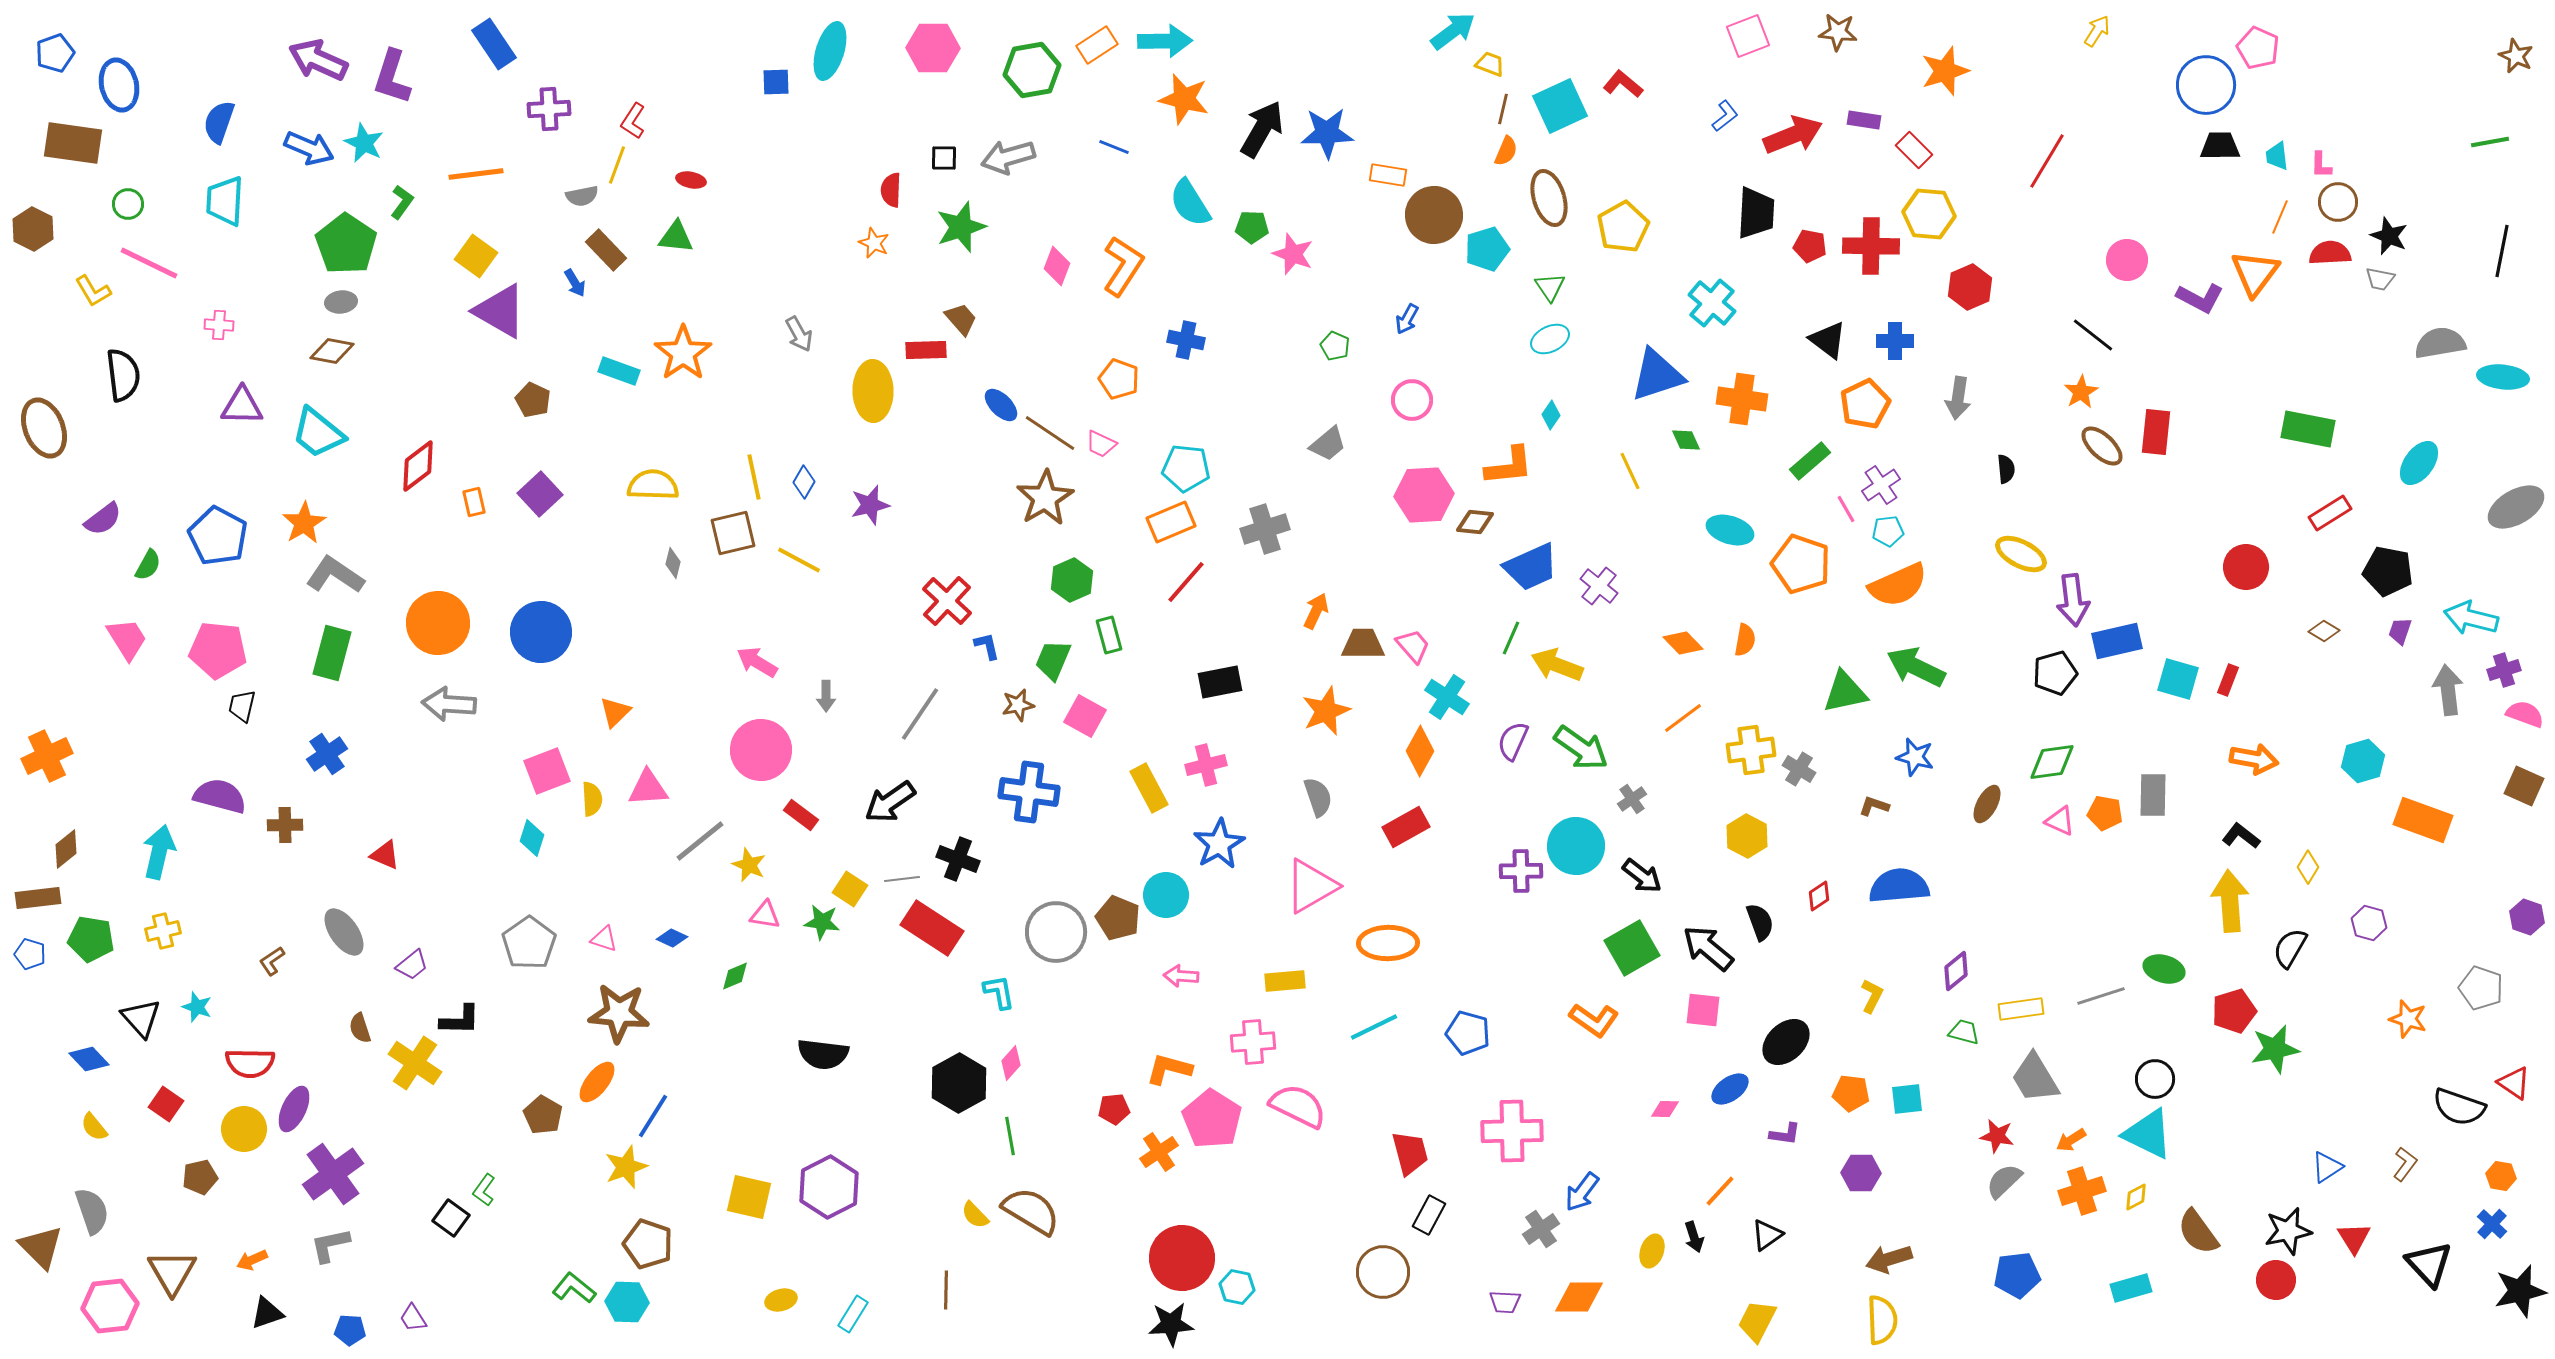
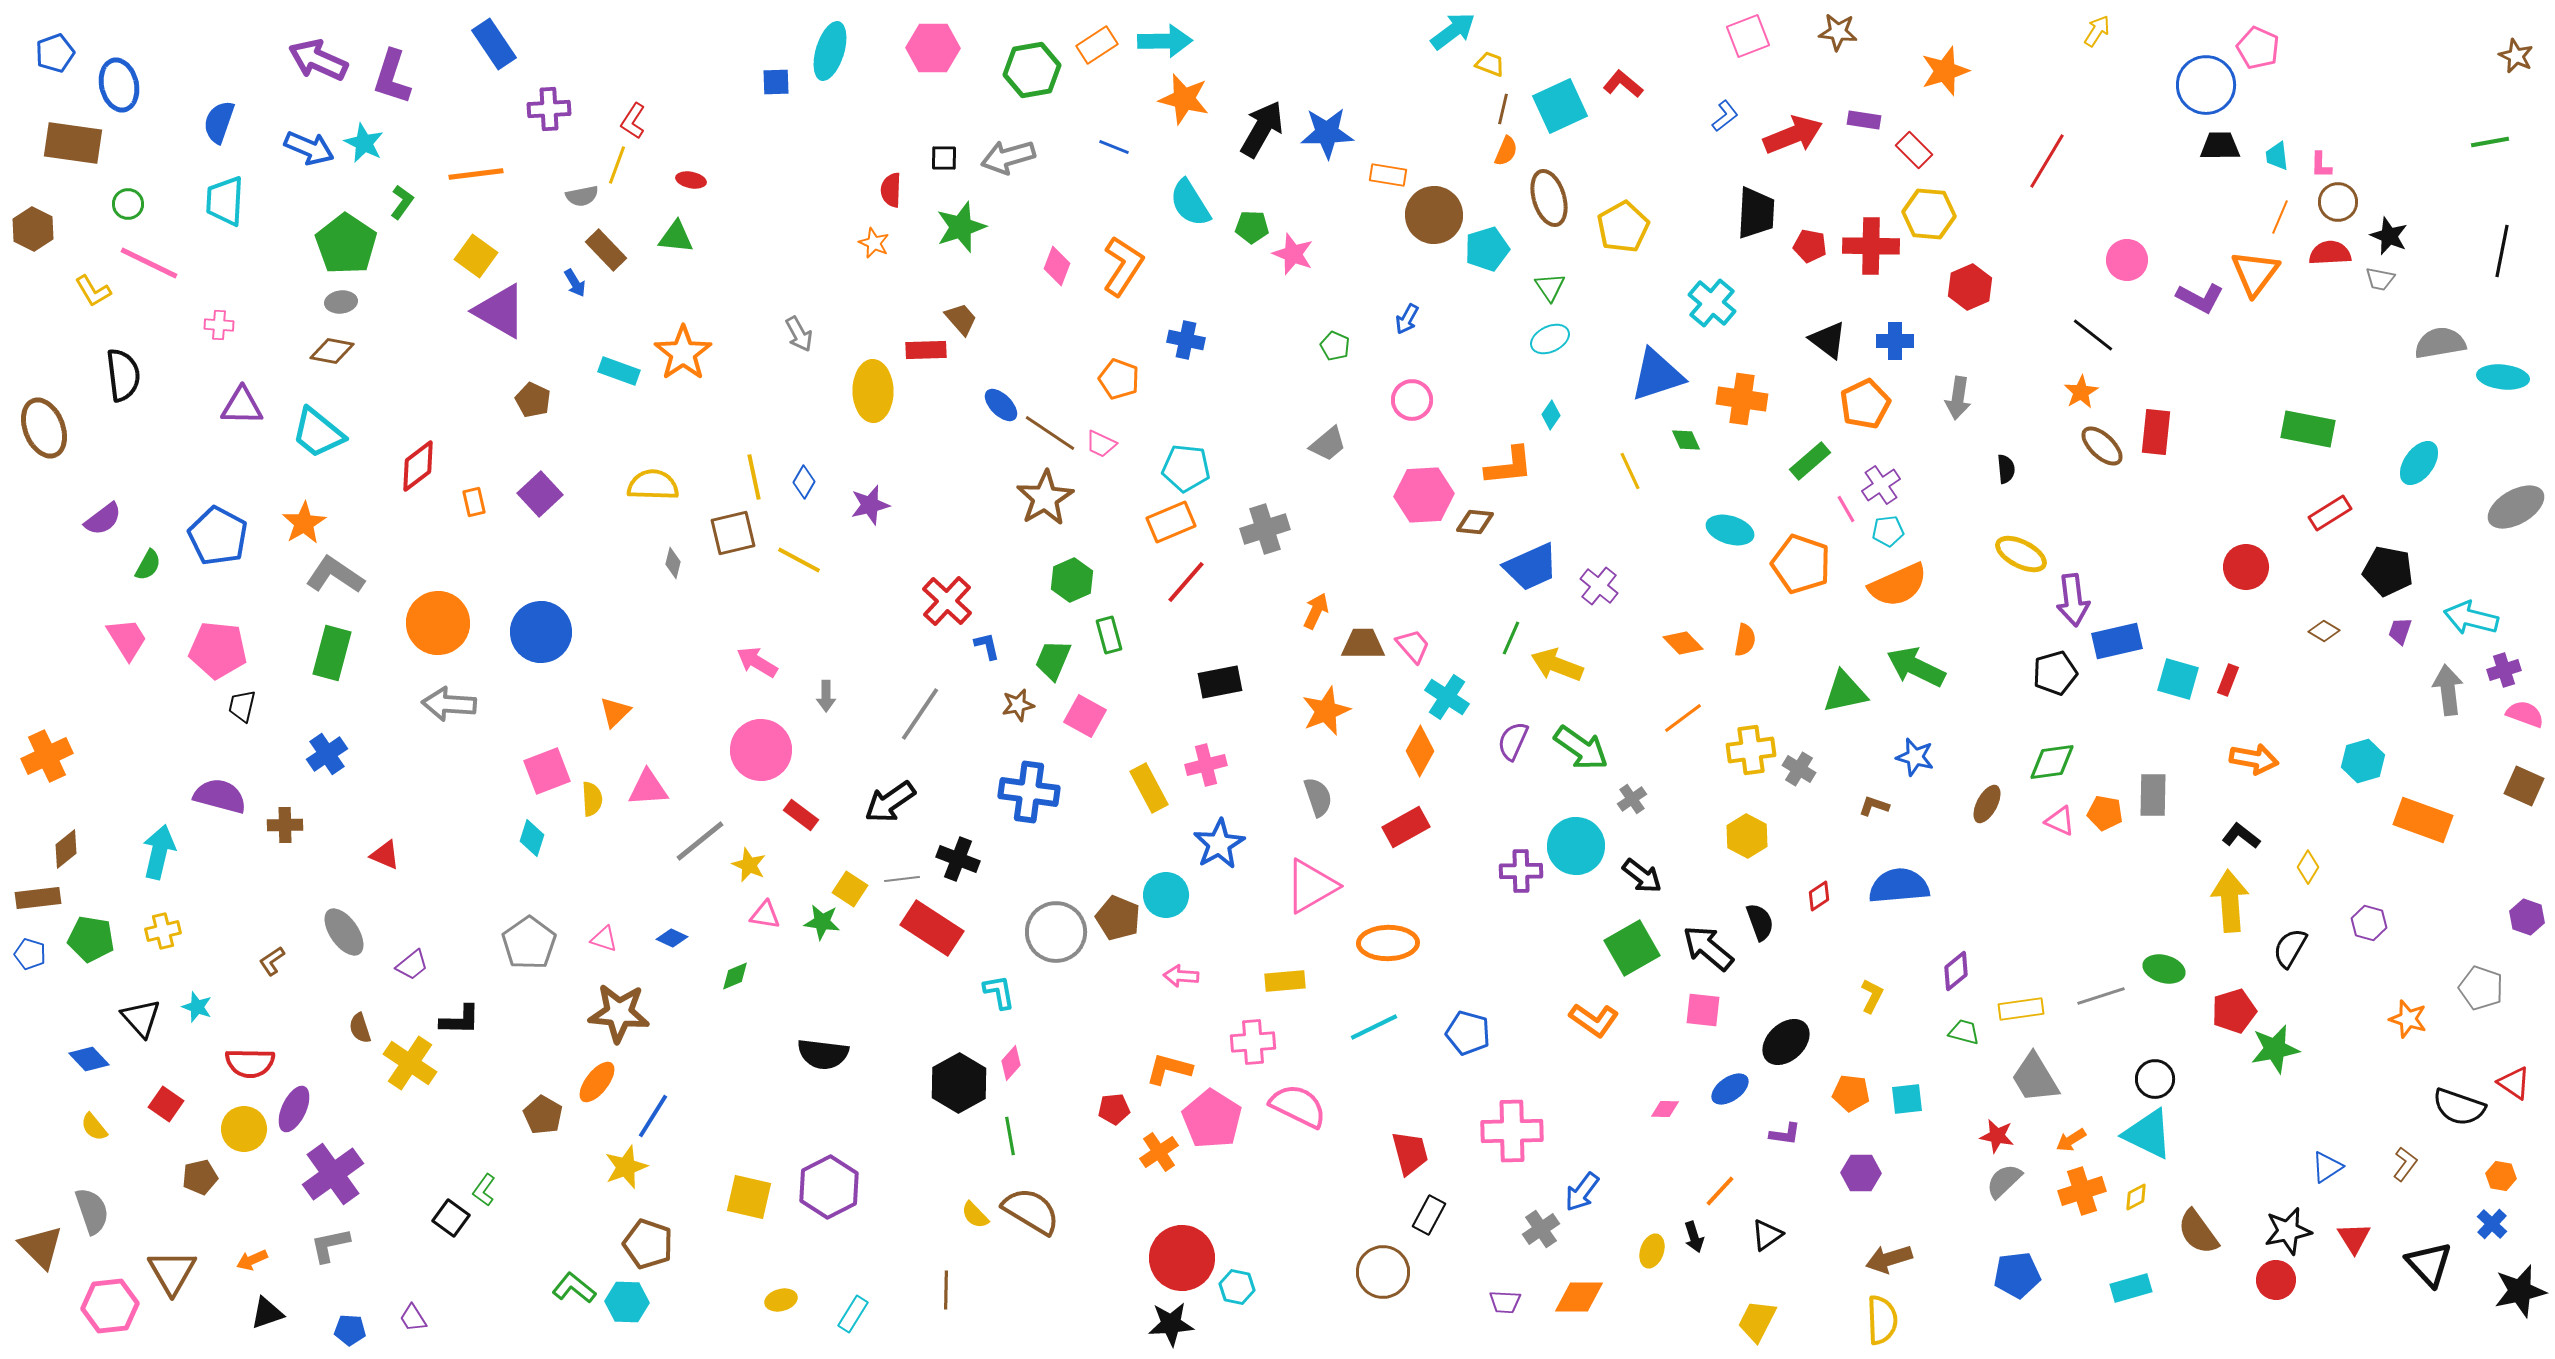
yellow cross at (415, 1063): moved 5 px left
